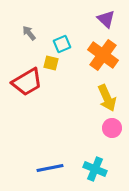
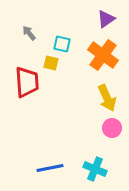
purple triangle: rotated 42 degrees clockwise
cyan square: rotated 36 degrees clockwise
red trapezoid: rotated 64 degrees counterclockwise
